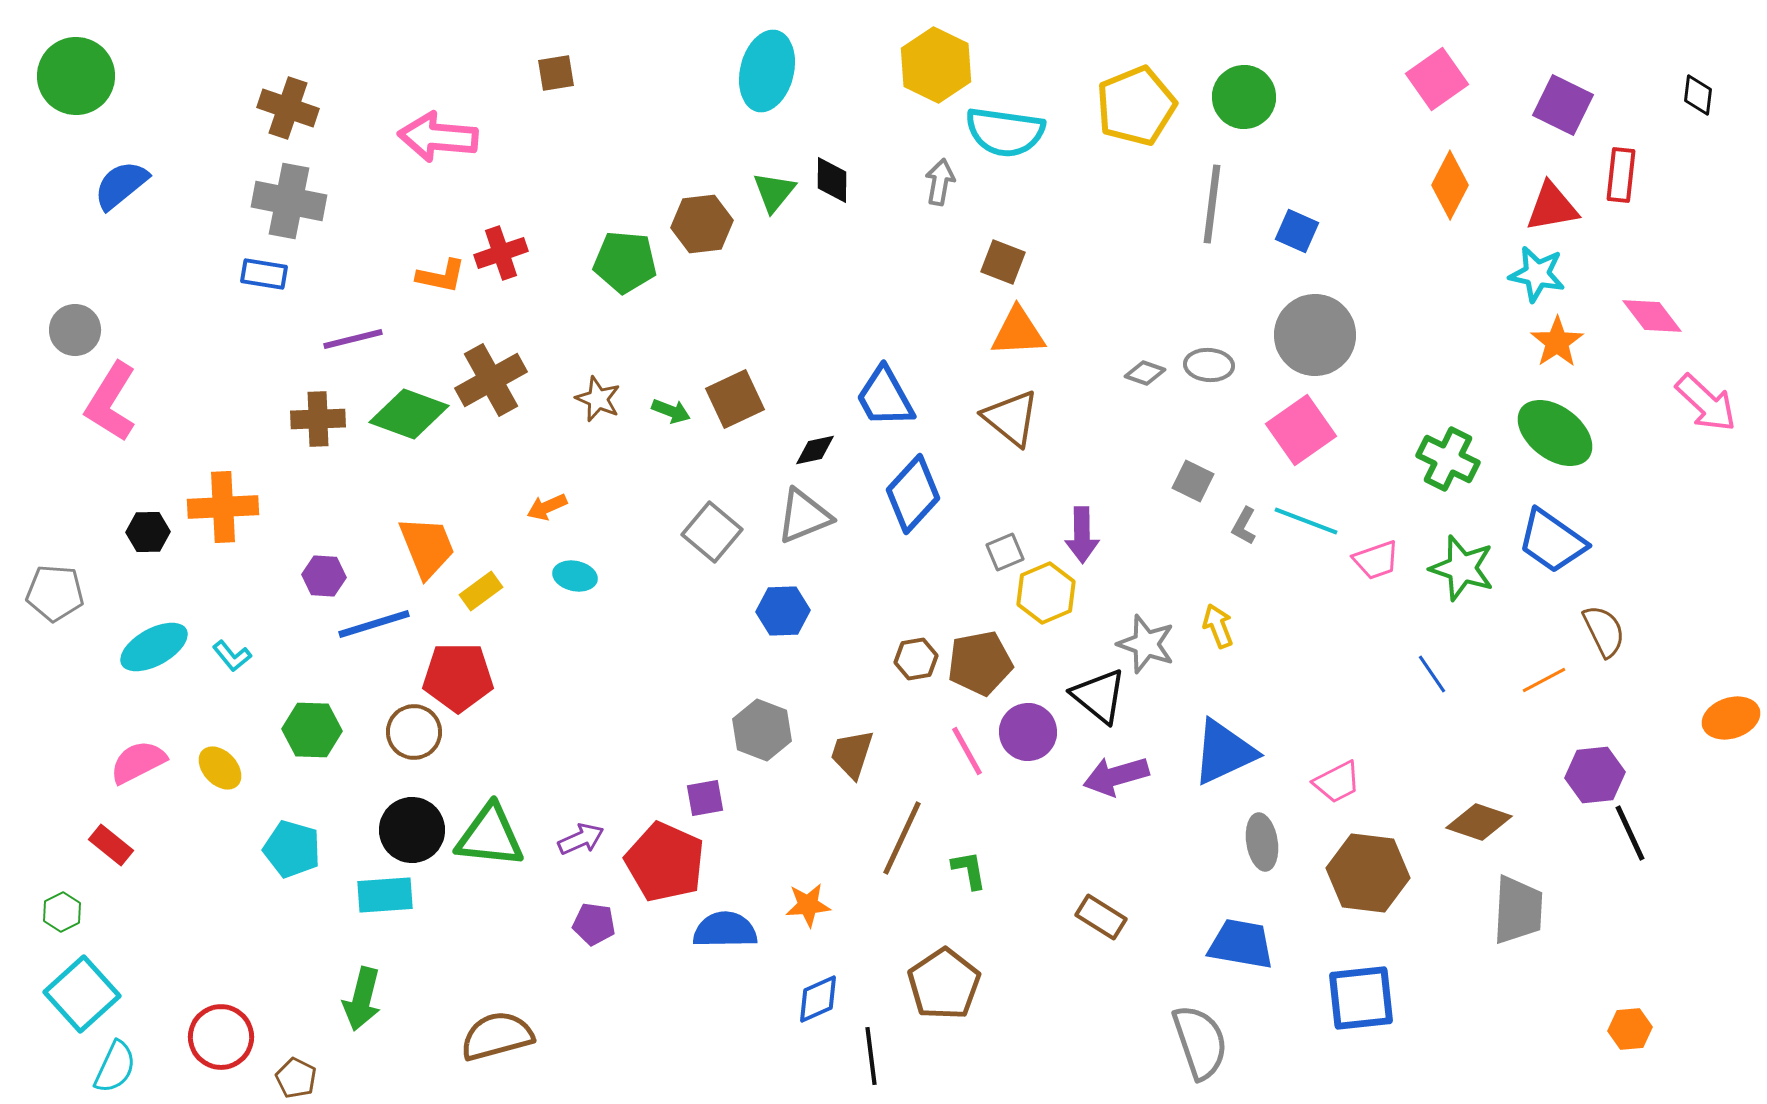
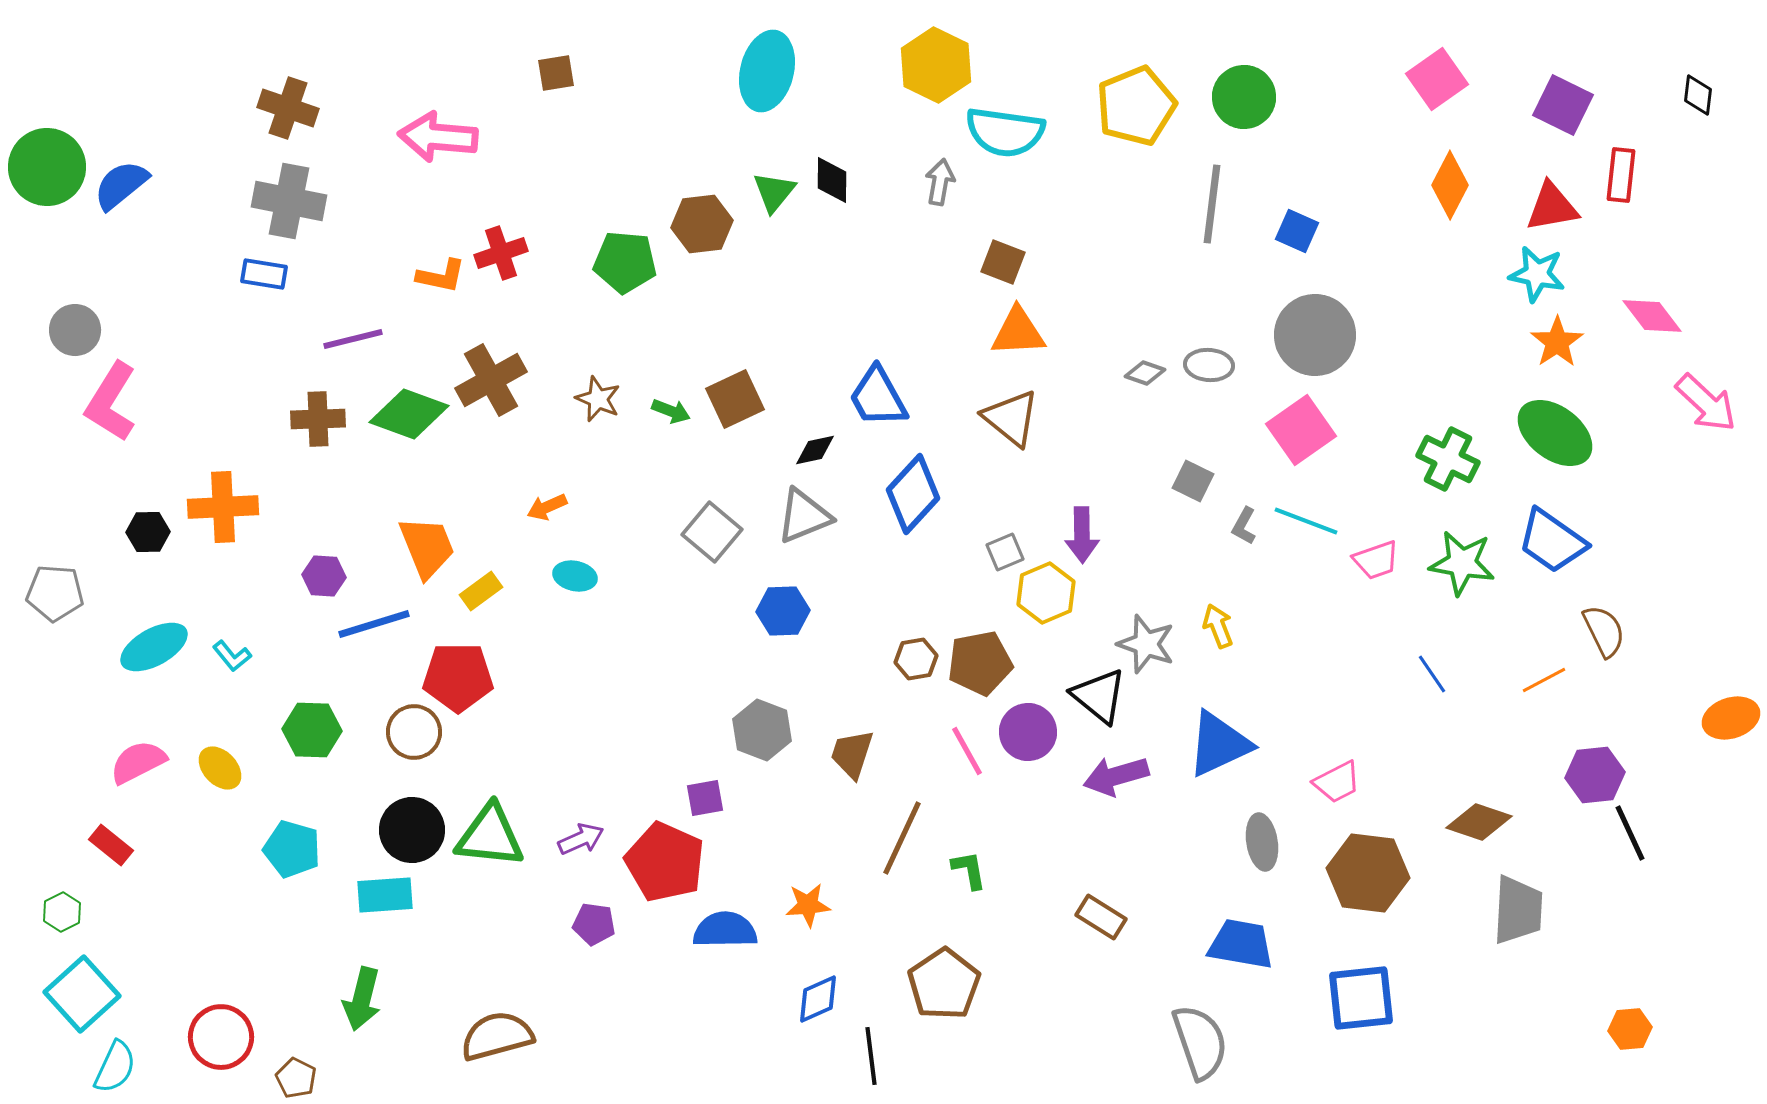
green circle at (76, 76): moved 29 px left, 91 px down
blue trapezoid at (885, 397): moved 7 px left
green star at (1462, 568): moved 5 px up; rotated 8 degrees counterclockwise
blue triangle at (1224, 752): moved 5 px left, 8 px up
